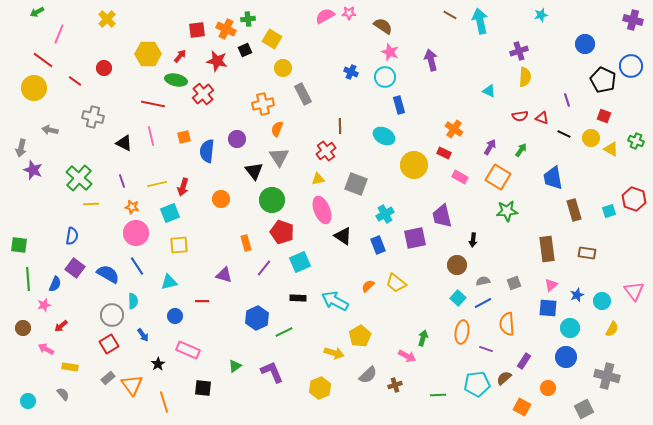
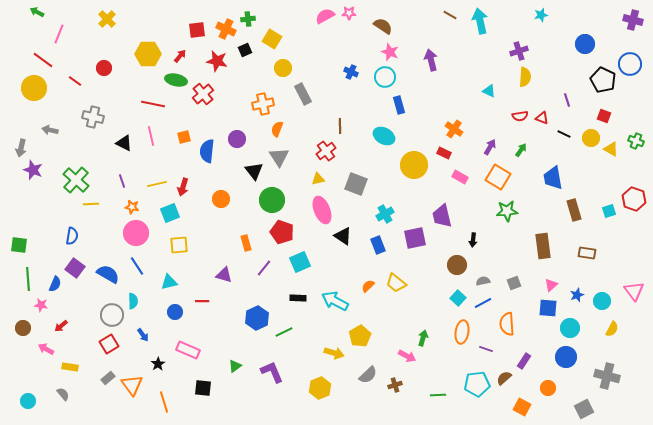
green arrow at (37, 12): rotated 56 degrees clockwise
blue circle at (631, 66): moved 1 px left, 2 px up
green cross at (79, 178): moved 3 px left, 2 px down
brown rectangle at (547, 249): moved 4 px left, 3 px up
pink star at (44, 305): moved 3 px left; rotated 24 degrees clockwise
blue circle at (175, 316): moved 4 px up
